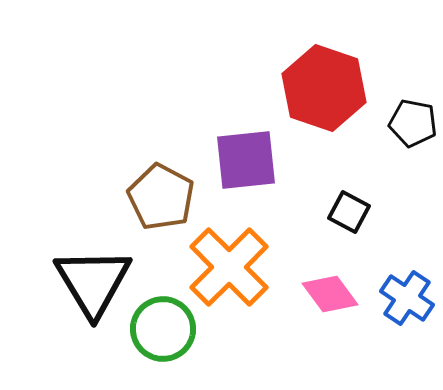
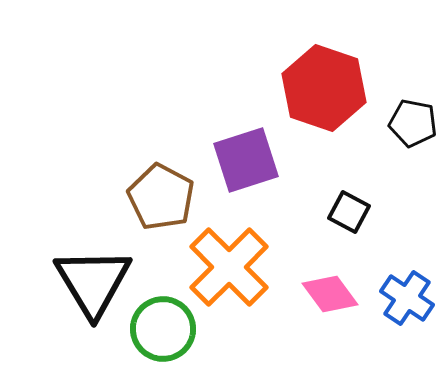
purple square: rotated 12 degrees counterclockwise
